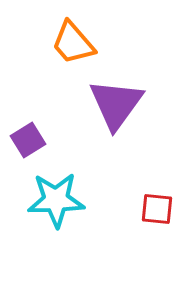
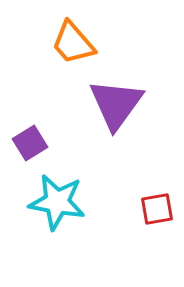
purple square: moved 2 px right, 3 px down
cyan star: moved 1 px right, 2 px down; rotated 12 degrees clockwise
red square: rotated 16 degrees counterclockwise
